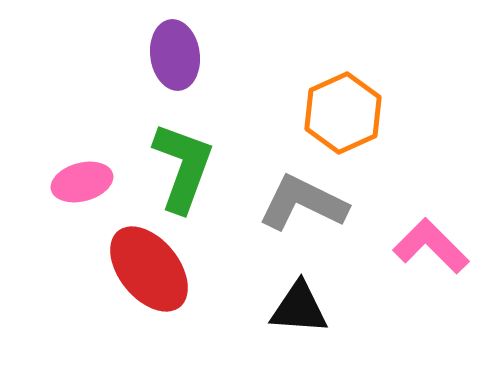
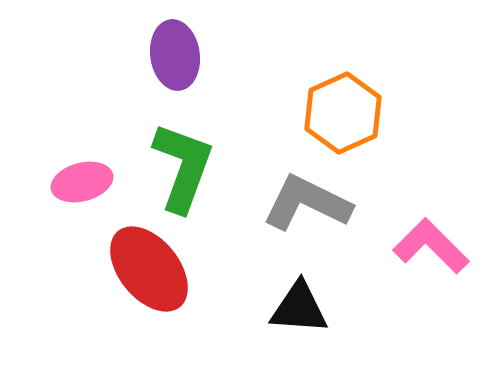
gray L-shape: moved 4 px right
